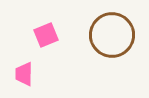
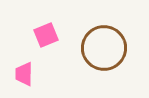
brown circle: moved 8 px left, 13 px down
